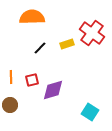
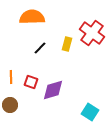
yellow rectangle: rotated 56 degrees counterclockwise
red square: moved 1 px left, 2 px down; rotated 32 degrees clockwise
